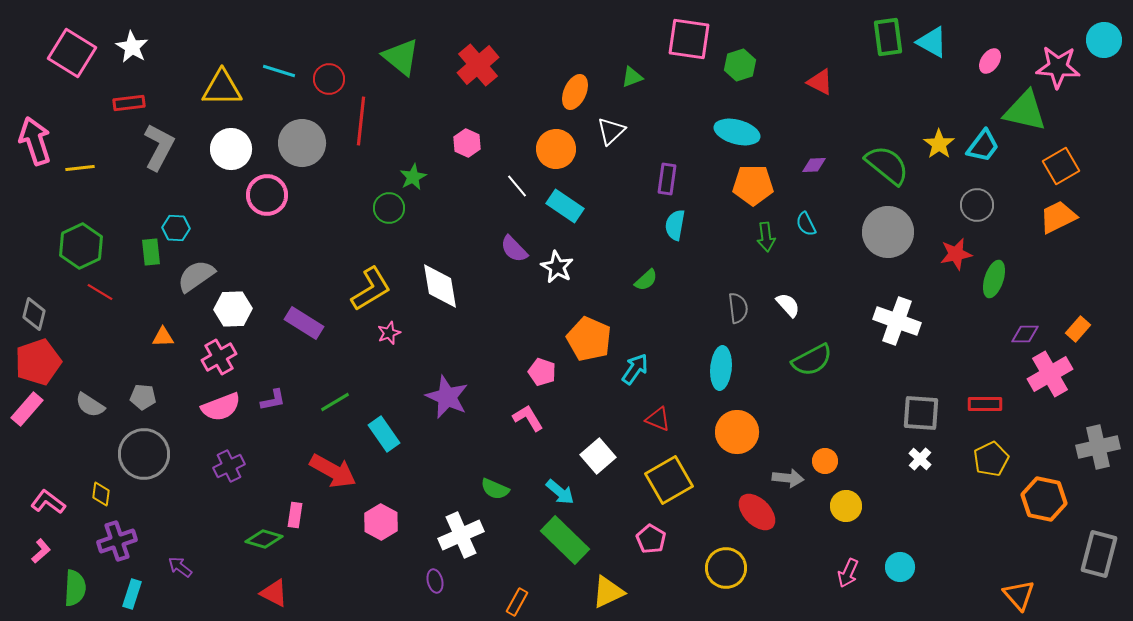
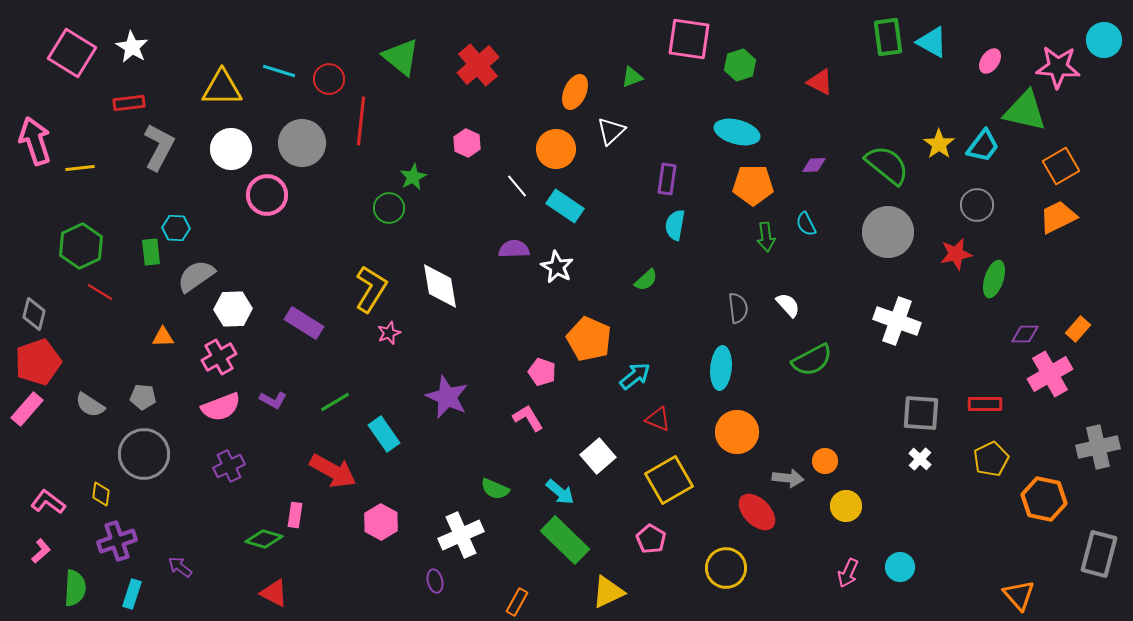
purple semicircle at (514, 249): rotated 132 degrees clockwise
yellow L-shape at (371, 289): rotated 27 degrees counterclockwise
cyan arrow at (635, 369): moved 7 px down; rotated 16 degrees clockwise
purple L-shape at (273, 400): rotated 40 degrees clockwise
